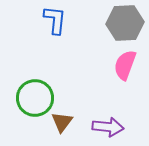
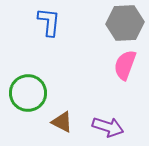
blue L-shape: moved 6 px left, 2 px down
green circle: moved 7 px left, 5 px up
brown triangle: rotated 40 degrees counterclockwise
purple arrow: rotated 12 degrees clockwise
